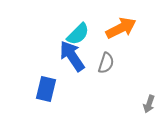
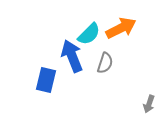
cyan semicircle: moved 11 px right
blue arrow: rotated 12 degrees clockwise
gray semicircle: moved 1 px left
blue rectangle: moved 9 px up
